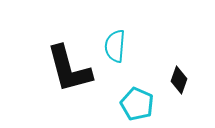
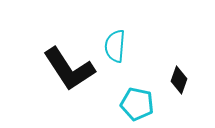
black L-shape: rotated 18 degrees counterclockwise
cyan pentagon: rotated 12 degrees counterclockwise
